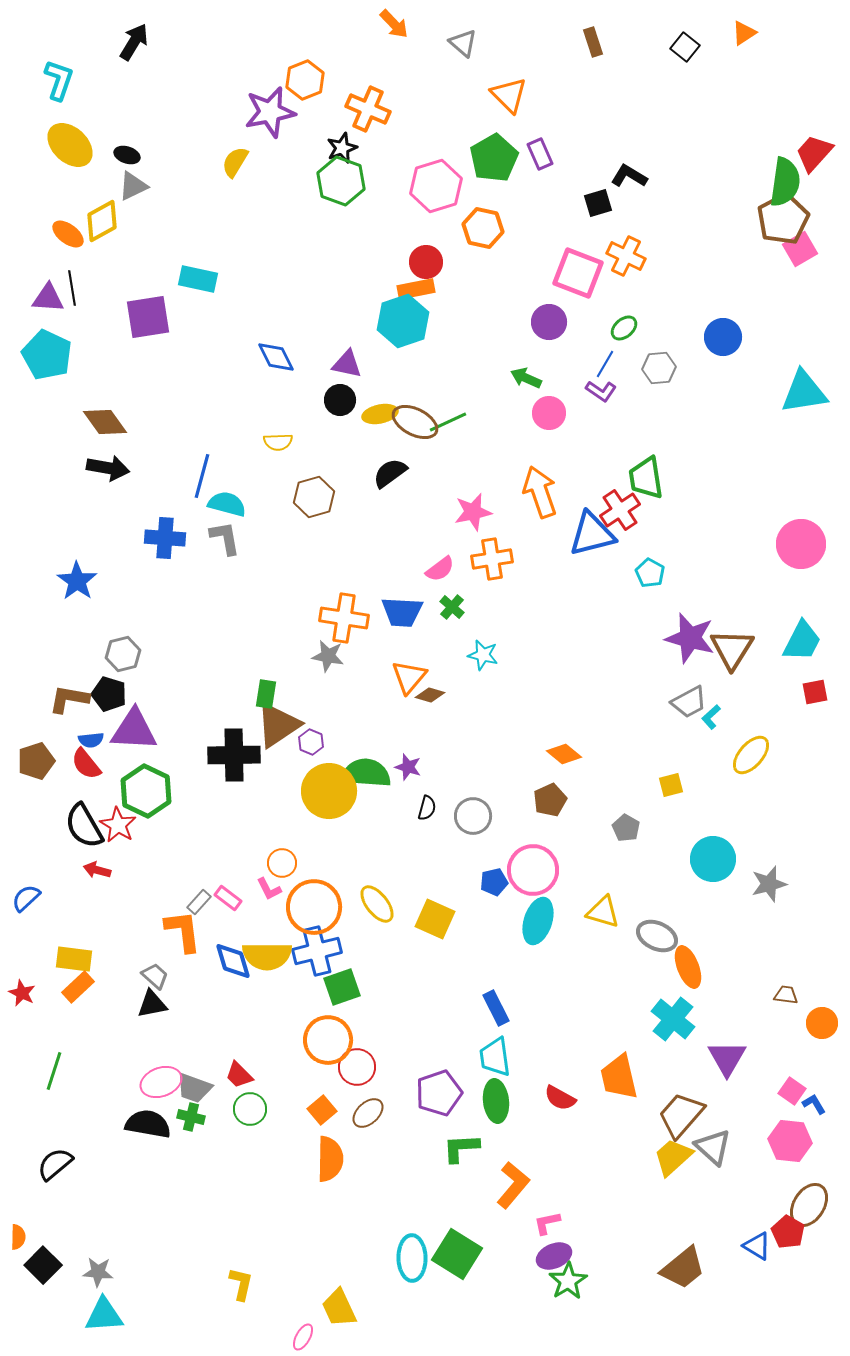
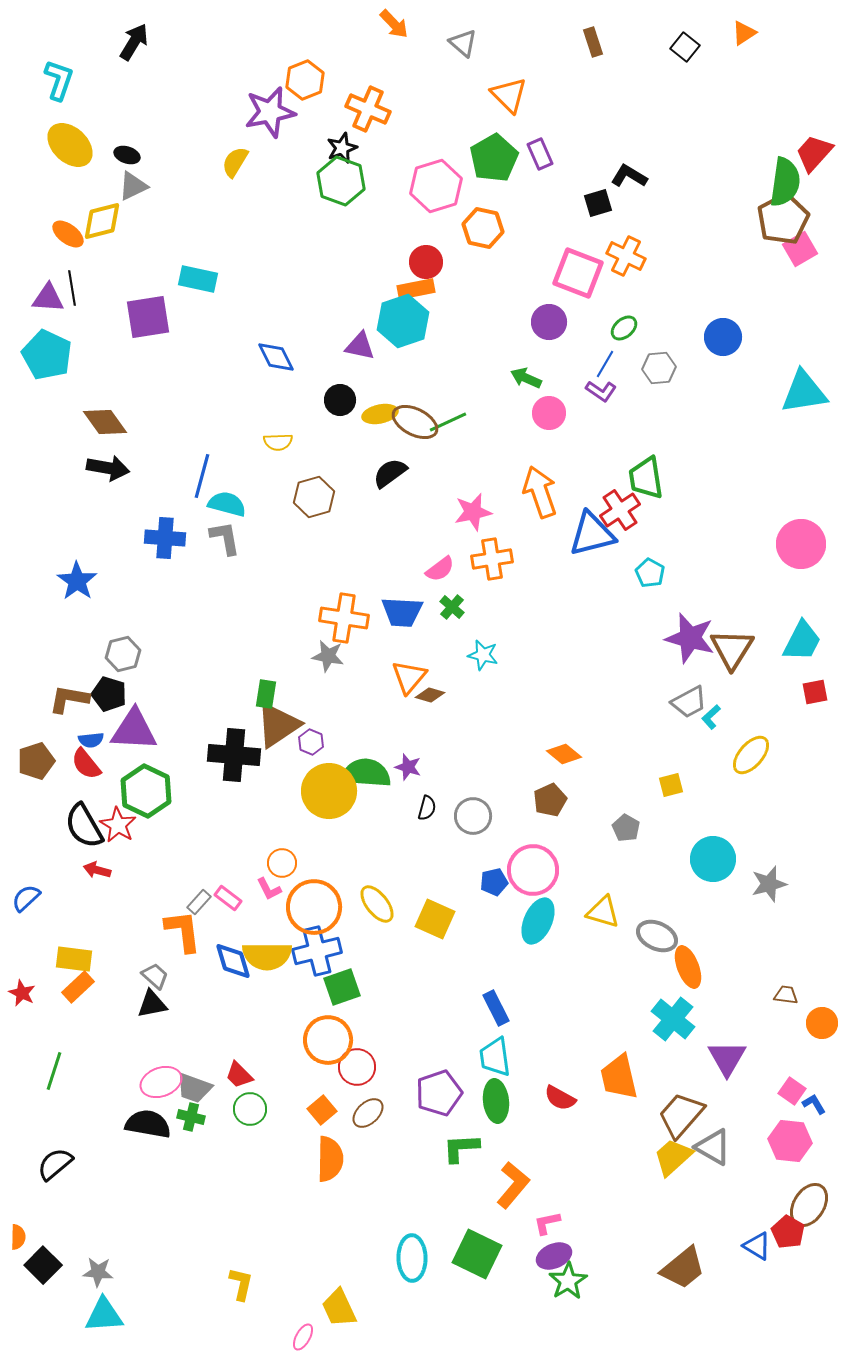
yellow diamond at (102, 221): rotated 15 degrees clockwise
purple triangle at (347, 364): moved 13 px right, 18 px up
black cross at (234, 755): rotated 6 degrees clockwise
cyan ellipse at (538, 921): rotated 6 degrees clockwise
gray triangle at (713, 1147): rotated 12 degrees counterclockwise
green square at (457, 1254): moved 20 px right; rotated 6 degrees counterclockwise
